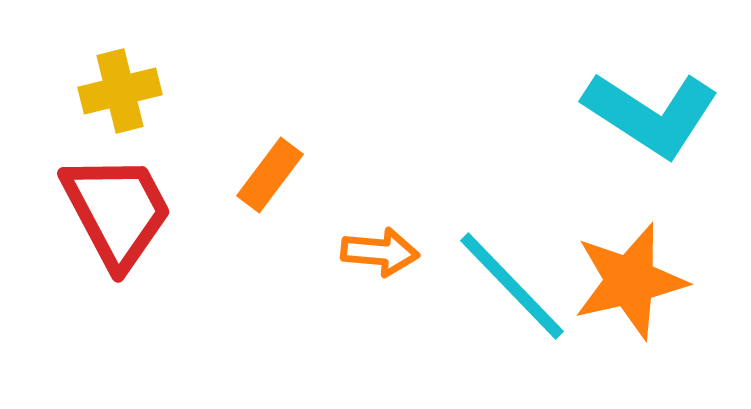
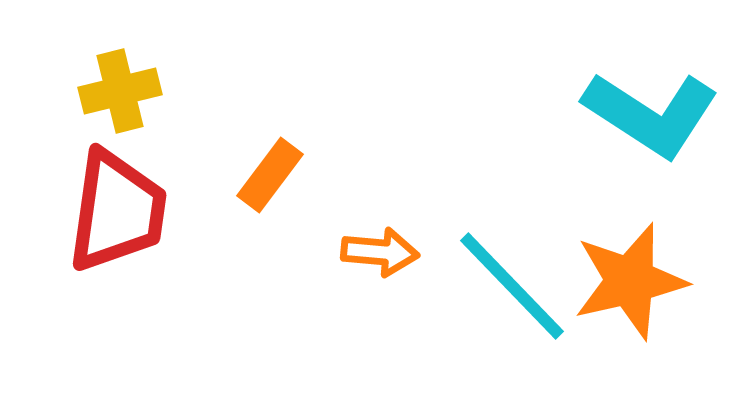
red trapezoid: rotated 36 degrees clockwise
